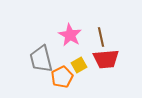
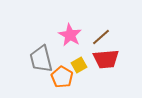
brown line: rotated 60 degrees clockwise
orange pentagon: rotated 15 degrees counterclockwise
